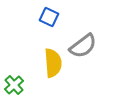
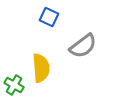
yellow semicircle: moved 12 px left, 5 px down
green cross: rotated 18 degrees counterclockwise
